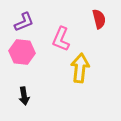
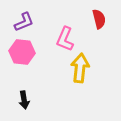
pink L-shape: moved 4 px right
black arrow: moved 4 px down
